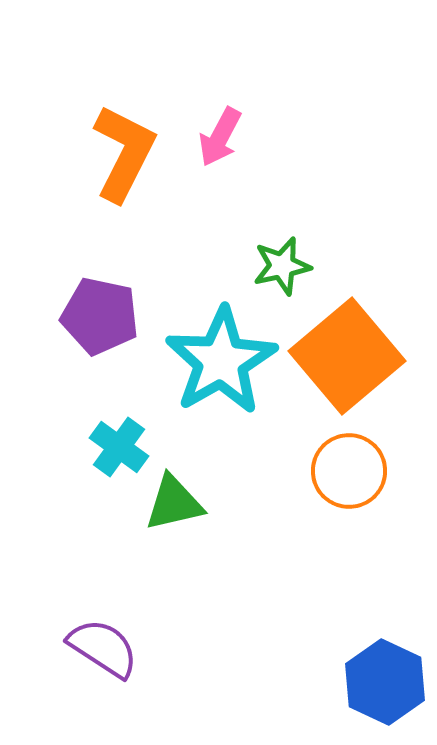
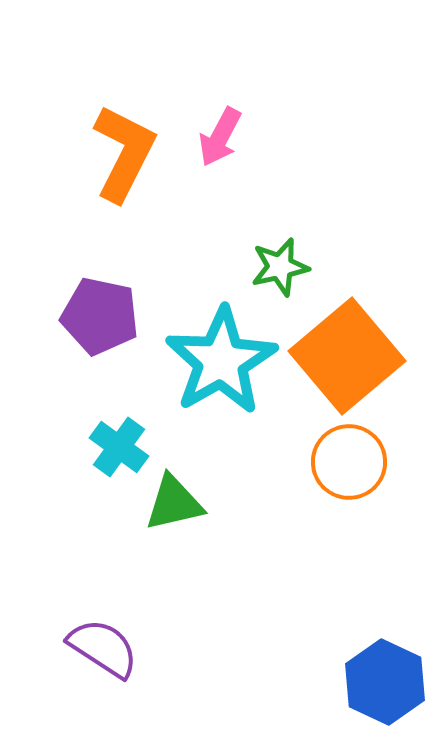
green star: moved 2 px left, 1 px down
orange circle: moved 9 px up
